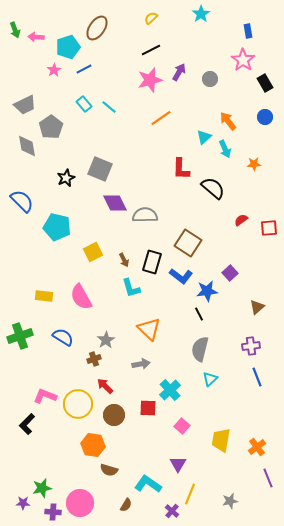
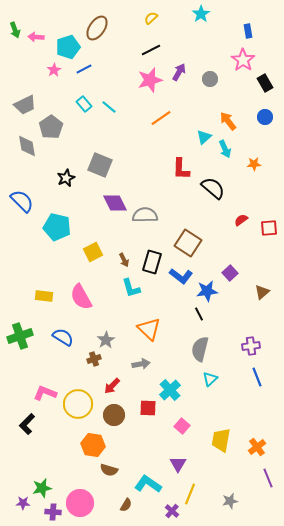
gray square at (100, 169): moved 4 px up
brown triangle at (257, 307): moved 5 px right, 15 px up
red arrow at (105, 386): moved 7 px right; rotated 90 degrees counterclockwise
pink L-shape at (45, 396): moved 3 px up
